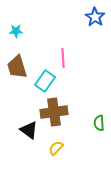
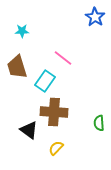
cyan star: moved 6 px right
pink line: rotated 48 degrees counterclockwise
brown cross: rotated 12 degrees clockwise
